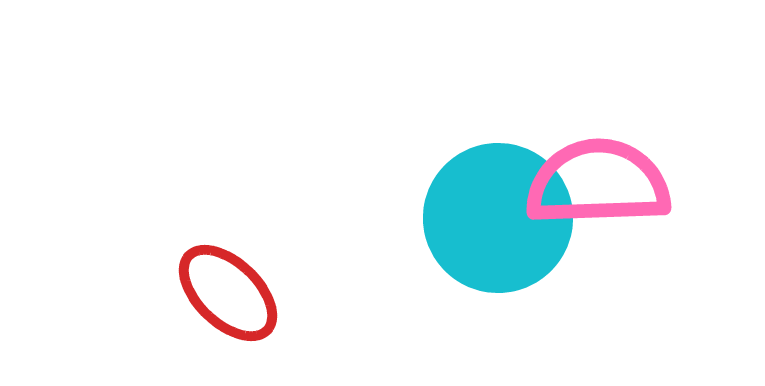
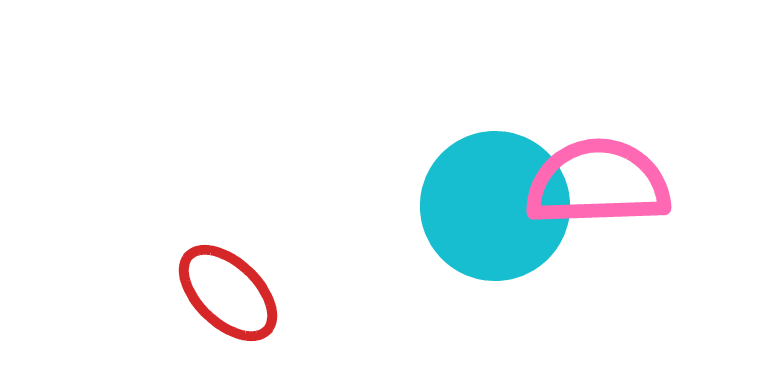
cyan circle: moved 3 px left, 12 px up
